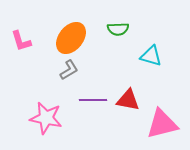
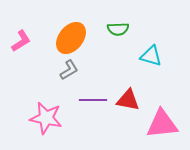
pink L-shape: rotated 105 degrees counterclockwise
pink triangle: rotated 8 degrees clockwise
